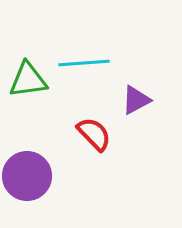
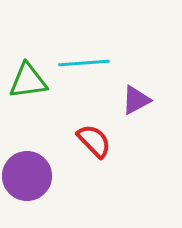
green triangle: moved 1 px down
red semicircle: moved 7 px down
